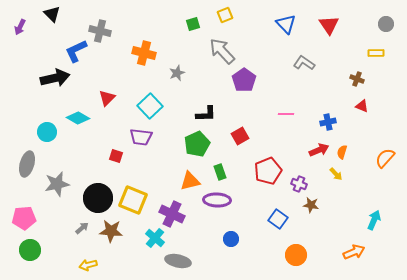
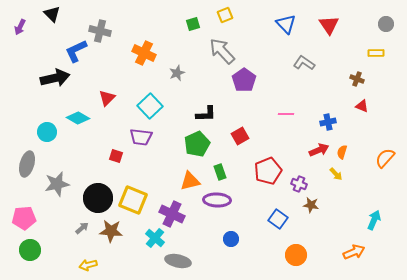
orange cross at (144, 53): rotated 10 degrees clockwise
